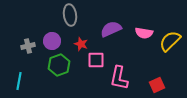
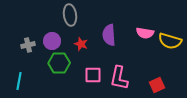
purple semicircle: moved 2 px left, 6 px down; rotated 70 degrees counterclockwise
pink semicircle: moved 1 px right
yellow semicircle: rotated 120 degrees counterclockwise
gray cross: moved 1 px up
pink square: moved 3 px left, 15 px down
green hexagon: moved 2 px up; rotated 20 degrees clockwise
